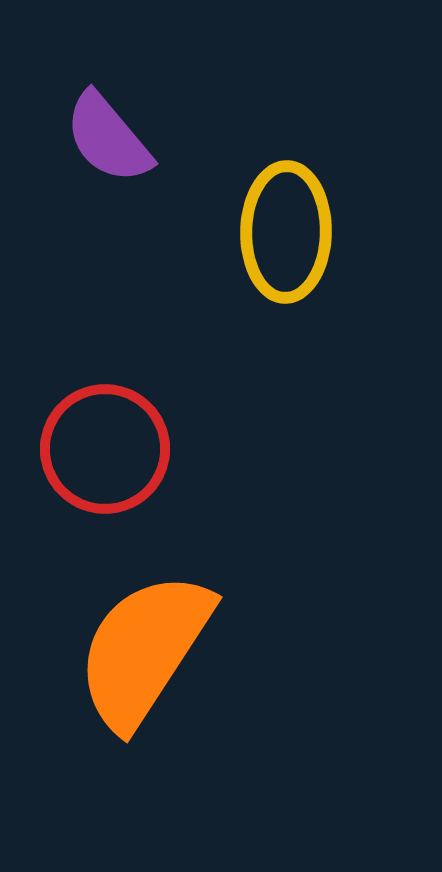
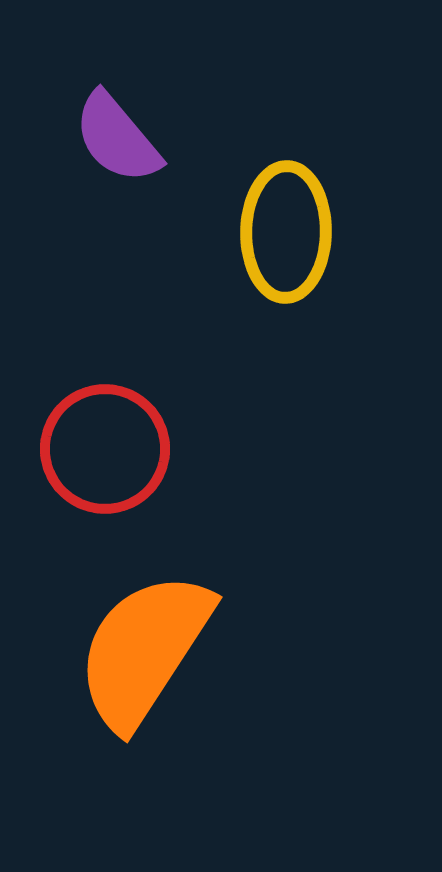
purple semicircle: moved 9 px right
